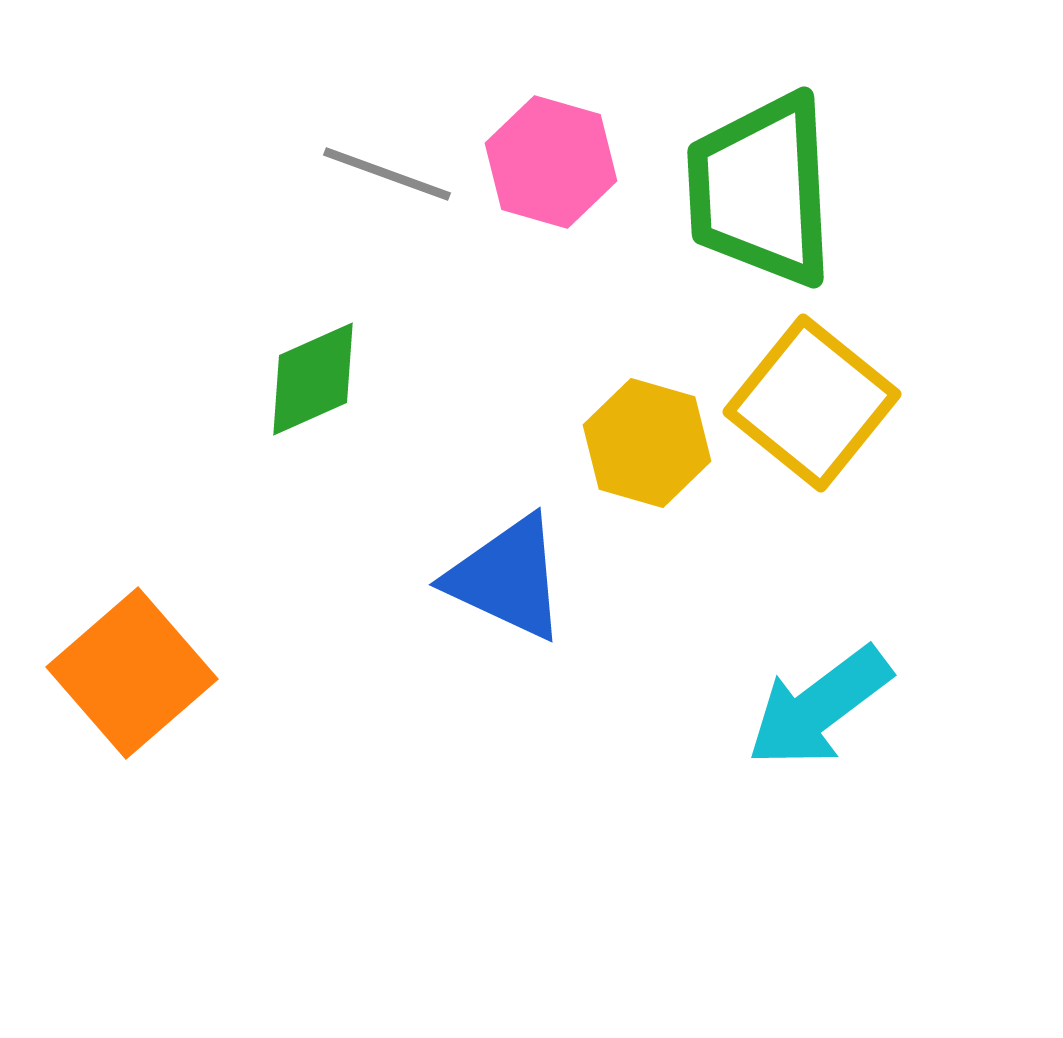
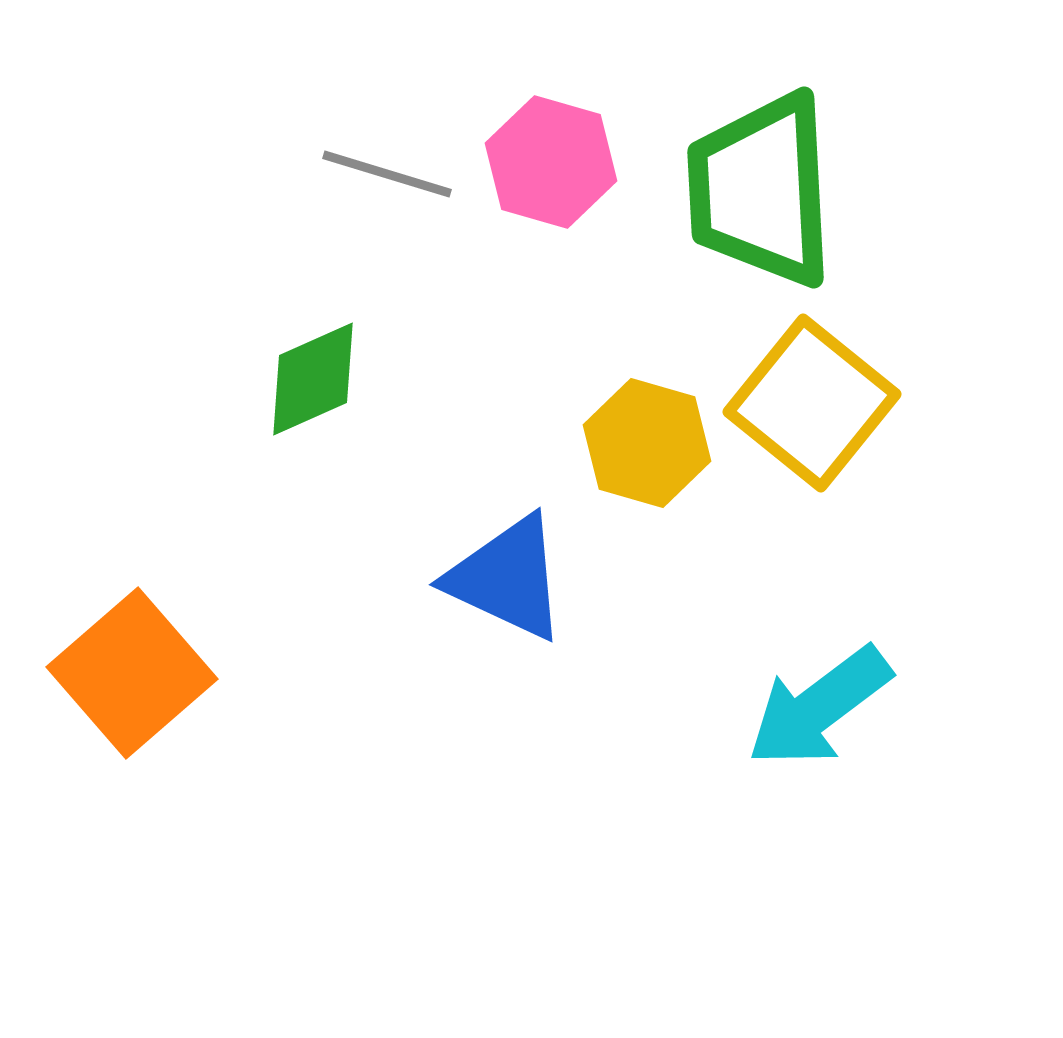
gray line: rotated 3 degrees counterclockwise
